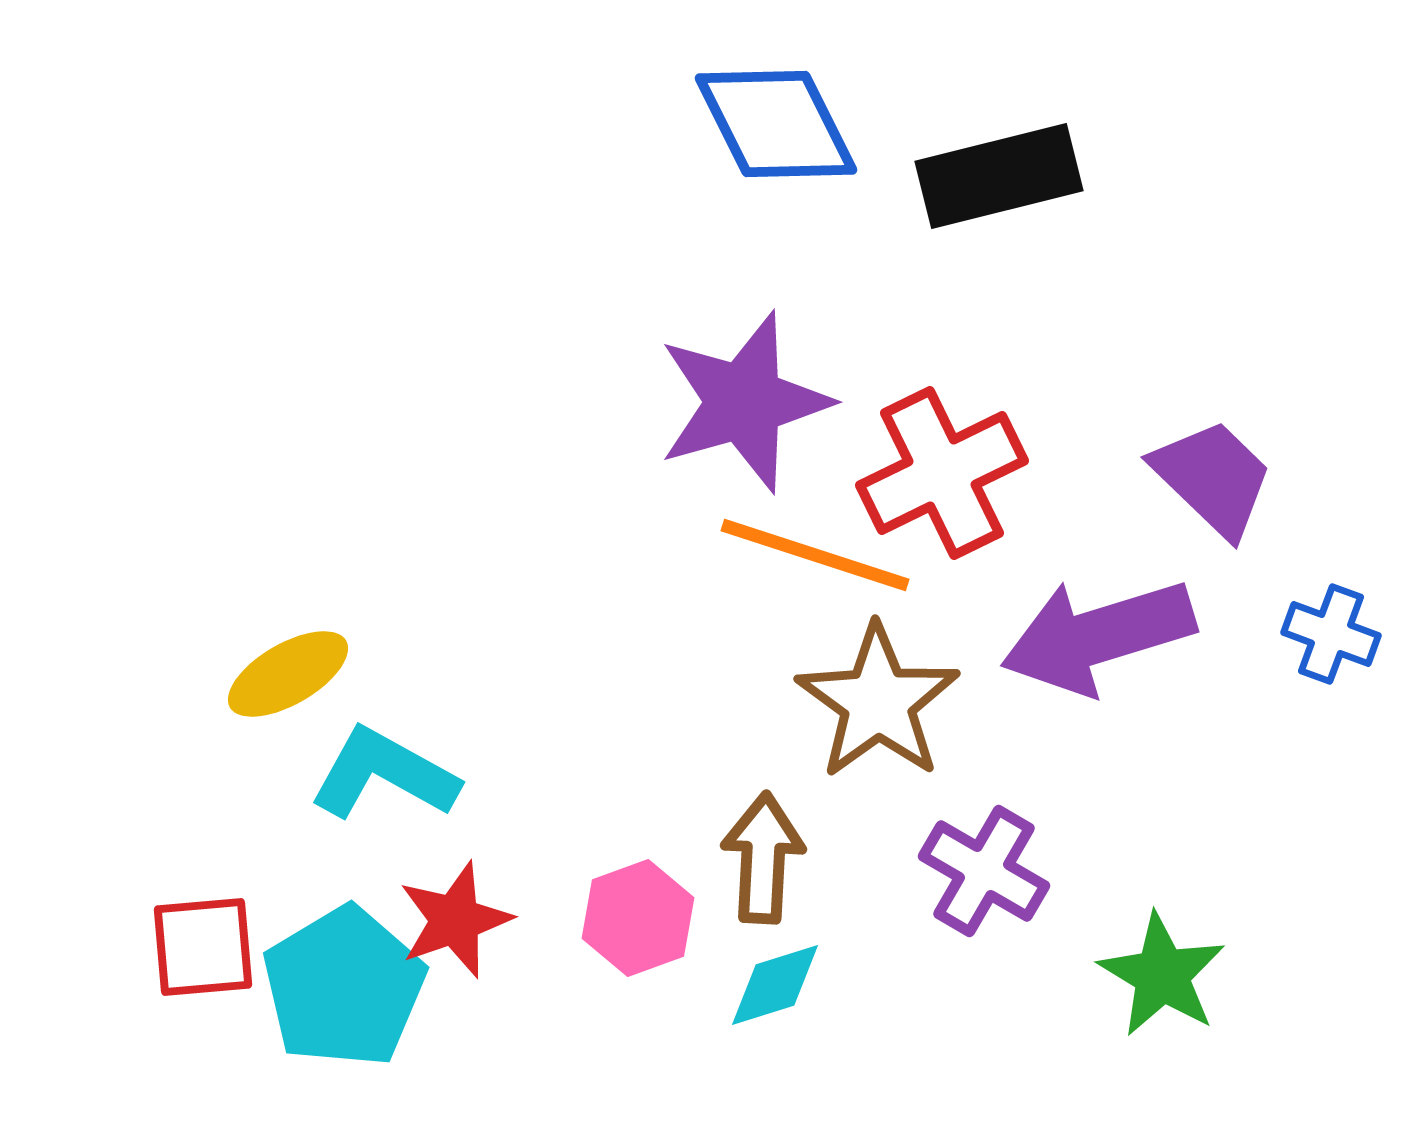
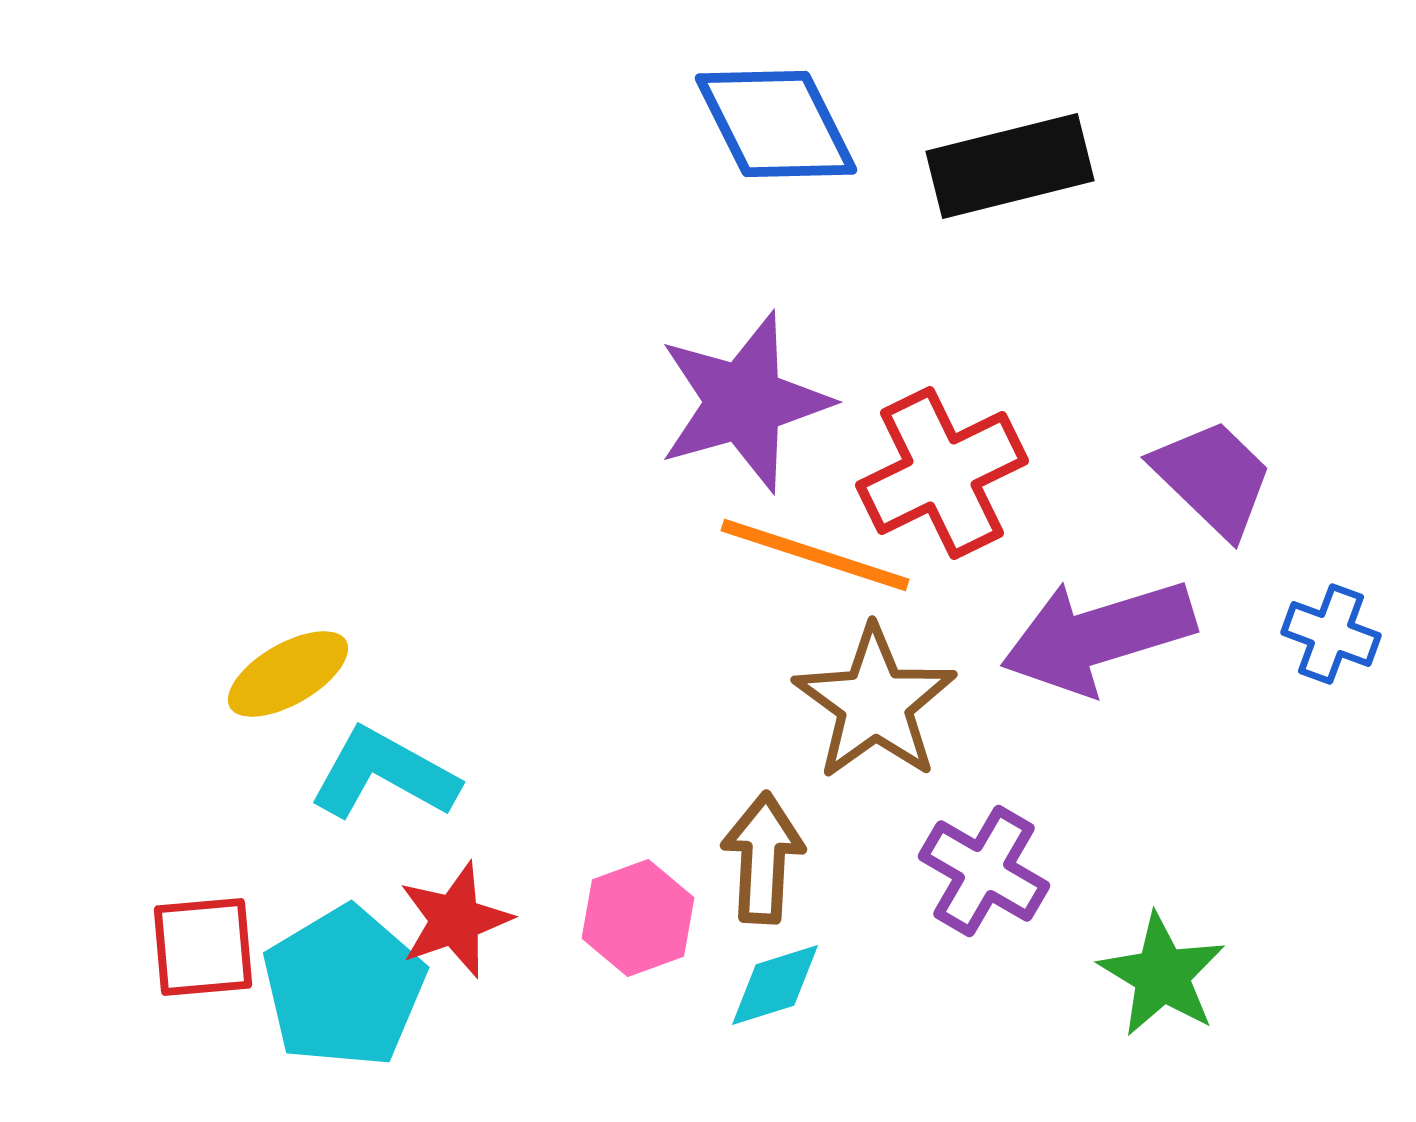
black rectangle: moved 11 px right, 10 px up
brown star: moved 3 px left, 1 px down
